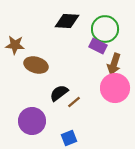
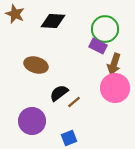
black diamond: moved 14 px left
brown star: moved 31 px up; rotated 18 degrees clockwise
